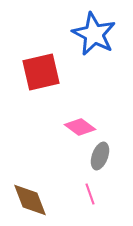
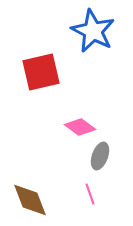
blue star: moved 1 px left, 3 px up
